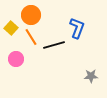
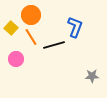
blue L-shape: moved 2 px left, 1 px up
gray star: moved 1 px right
